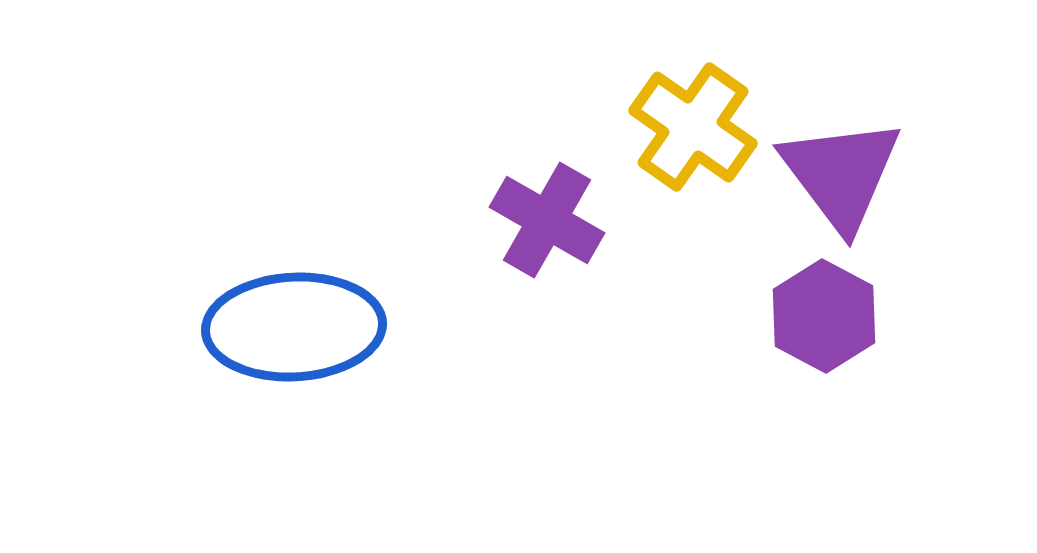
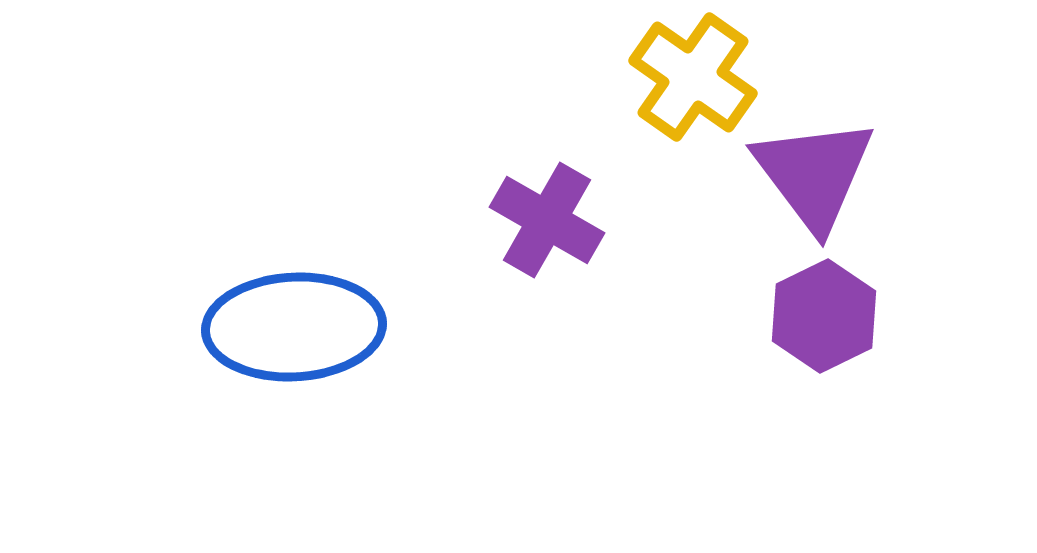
yellow cross: moved 50 px up
purple triangle: moved 27 px left
purple hexagon: rotated 6 degrees clockwise
